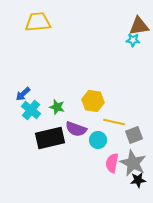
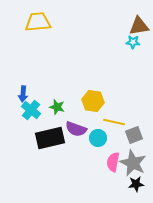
cyan star: moved 2 px down
blue arrow: rotated 42 degrees counterclockwise
cyan circle: moved 2 px up
pink semicircle: moved 1 px right, 1 px up
black star: moved 2 px left, 4 px down
